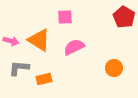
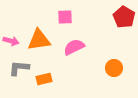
orange triangle: rotated 40 degrees counterclockwise
